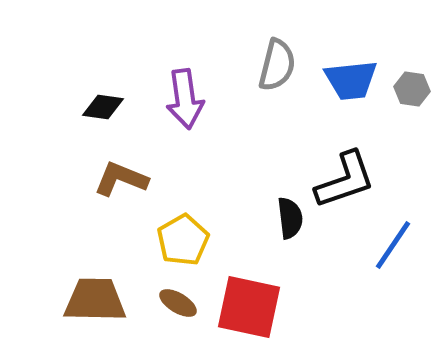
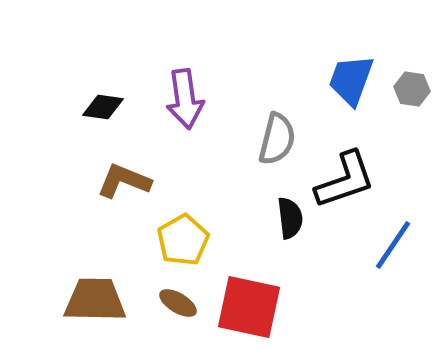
gray semicircle: moved 74 px down
blue trapezoid: rotated 116 degrees clockwise
brown L-shape: moved 3 px right, 2 px down
